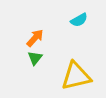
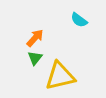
cyan semicircle: rotated 66 degrees clockwise
yellow triangle: moved 16 px left
